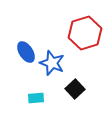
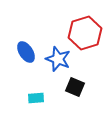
blue star: moved 6 px right, 4 px up
black square: moved 2 px up; rotated 24 degrees counterclockwise
